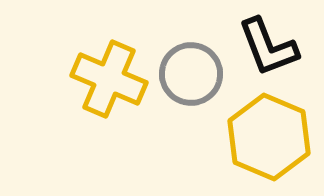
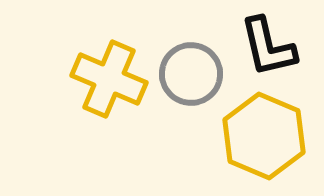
black L-shape: rotated 8 degrees clockwise
yellow hexagon: moved 5 px left, 1 px up
